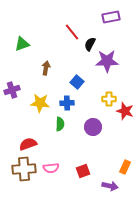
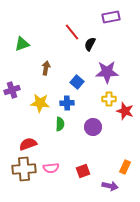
purple star: moved 11 px down
